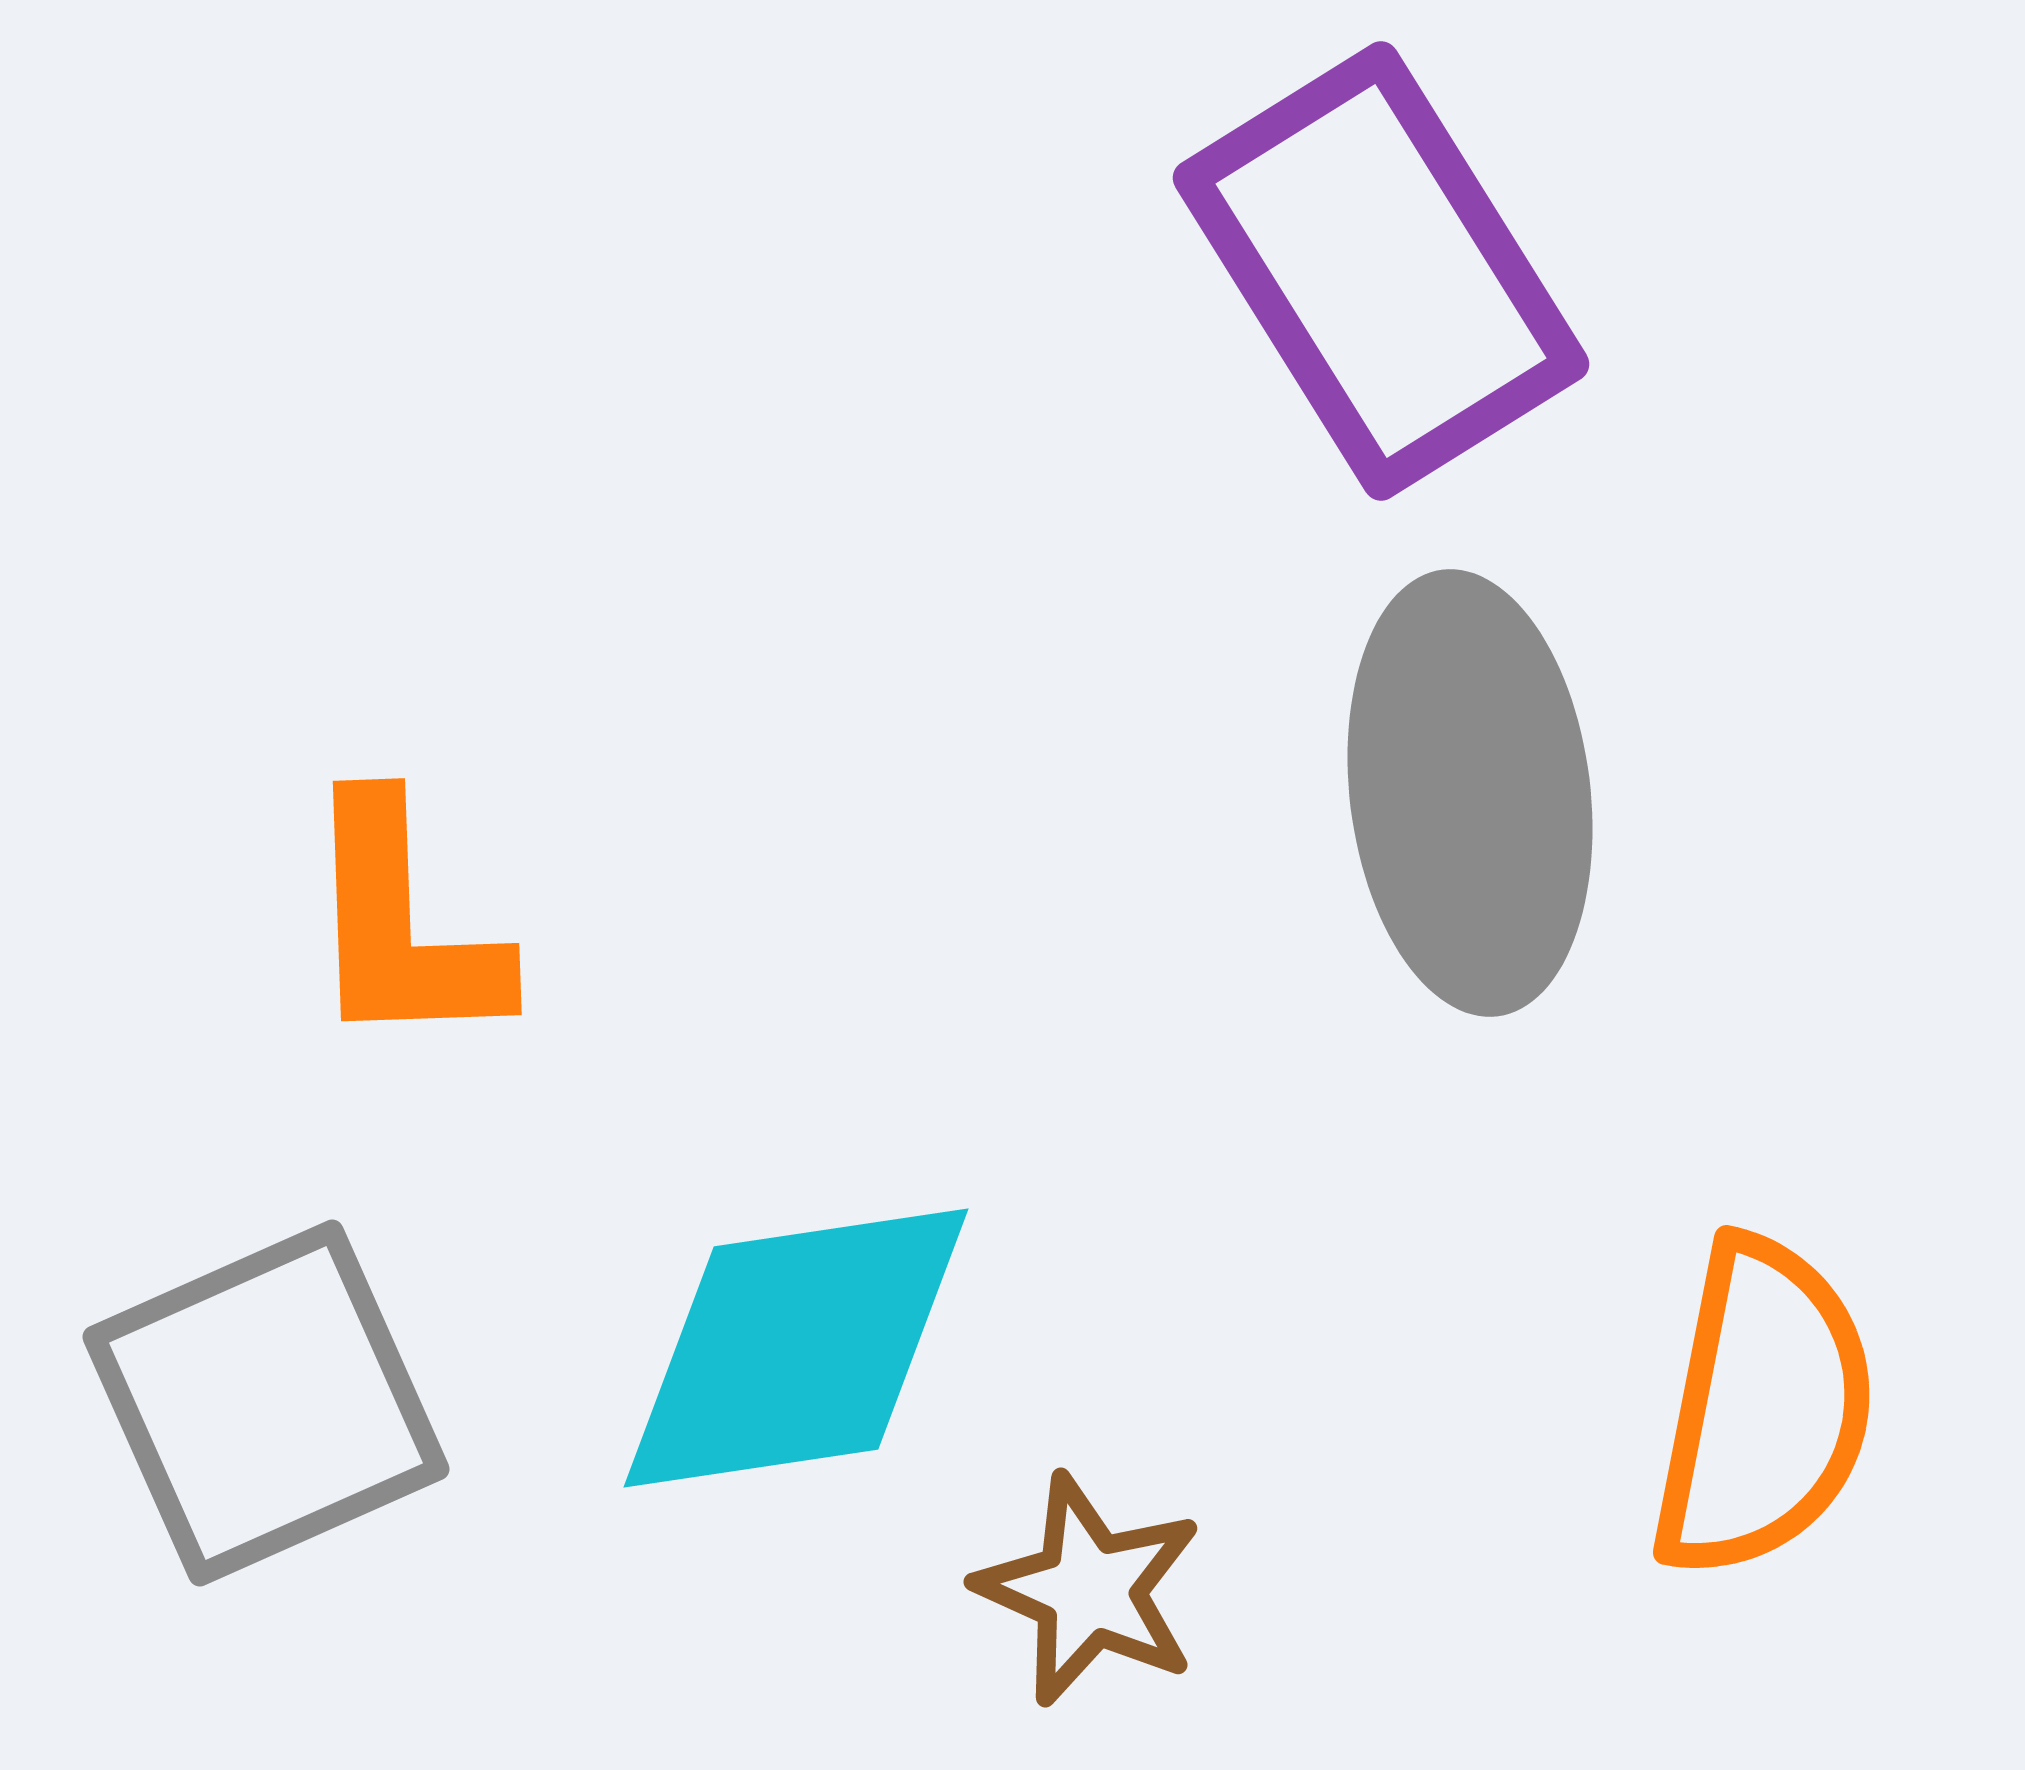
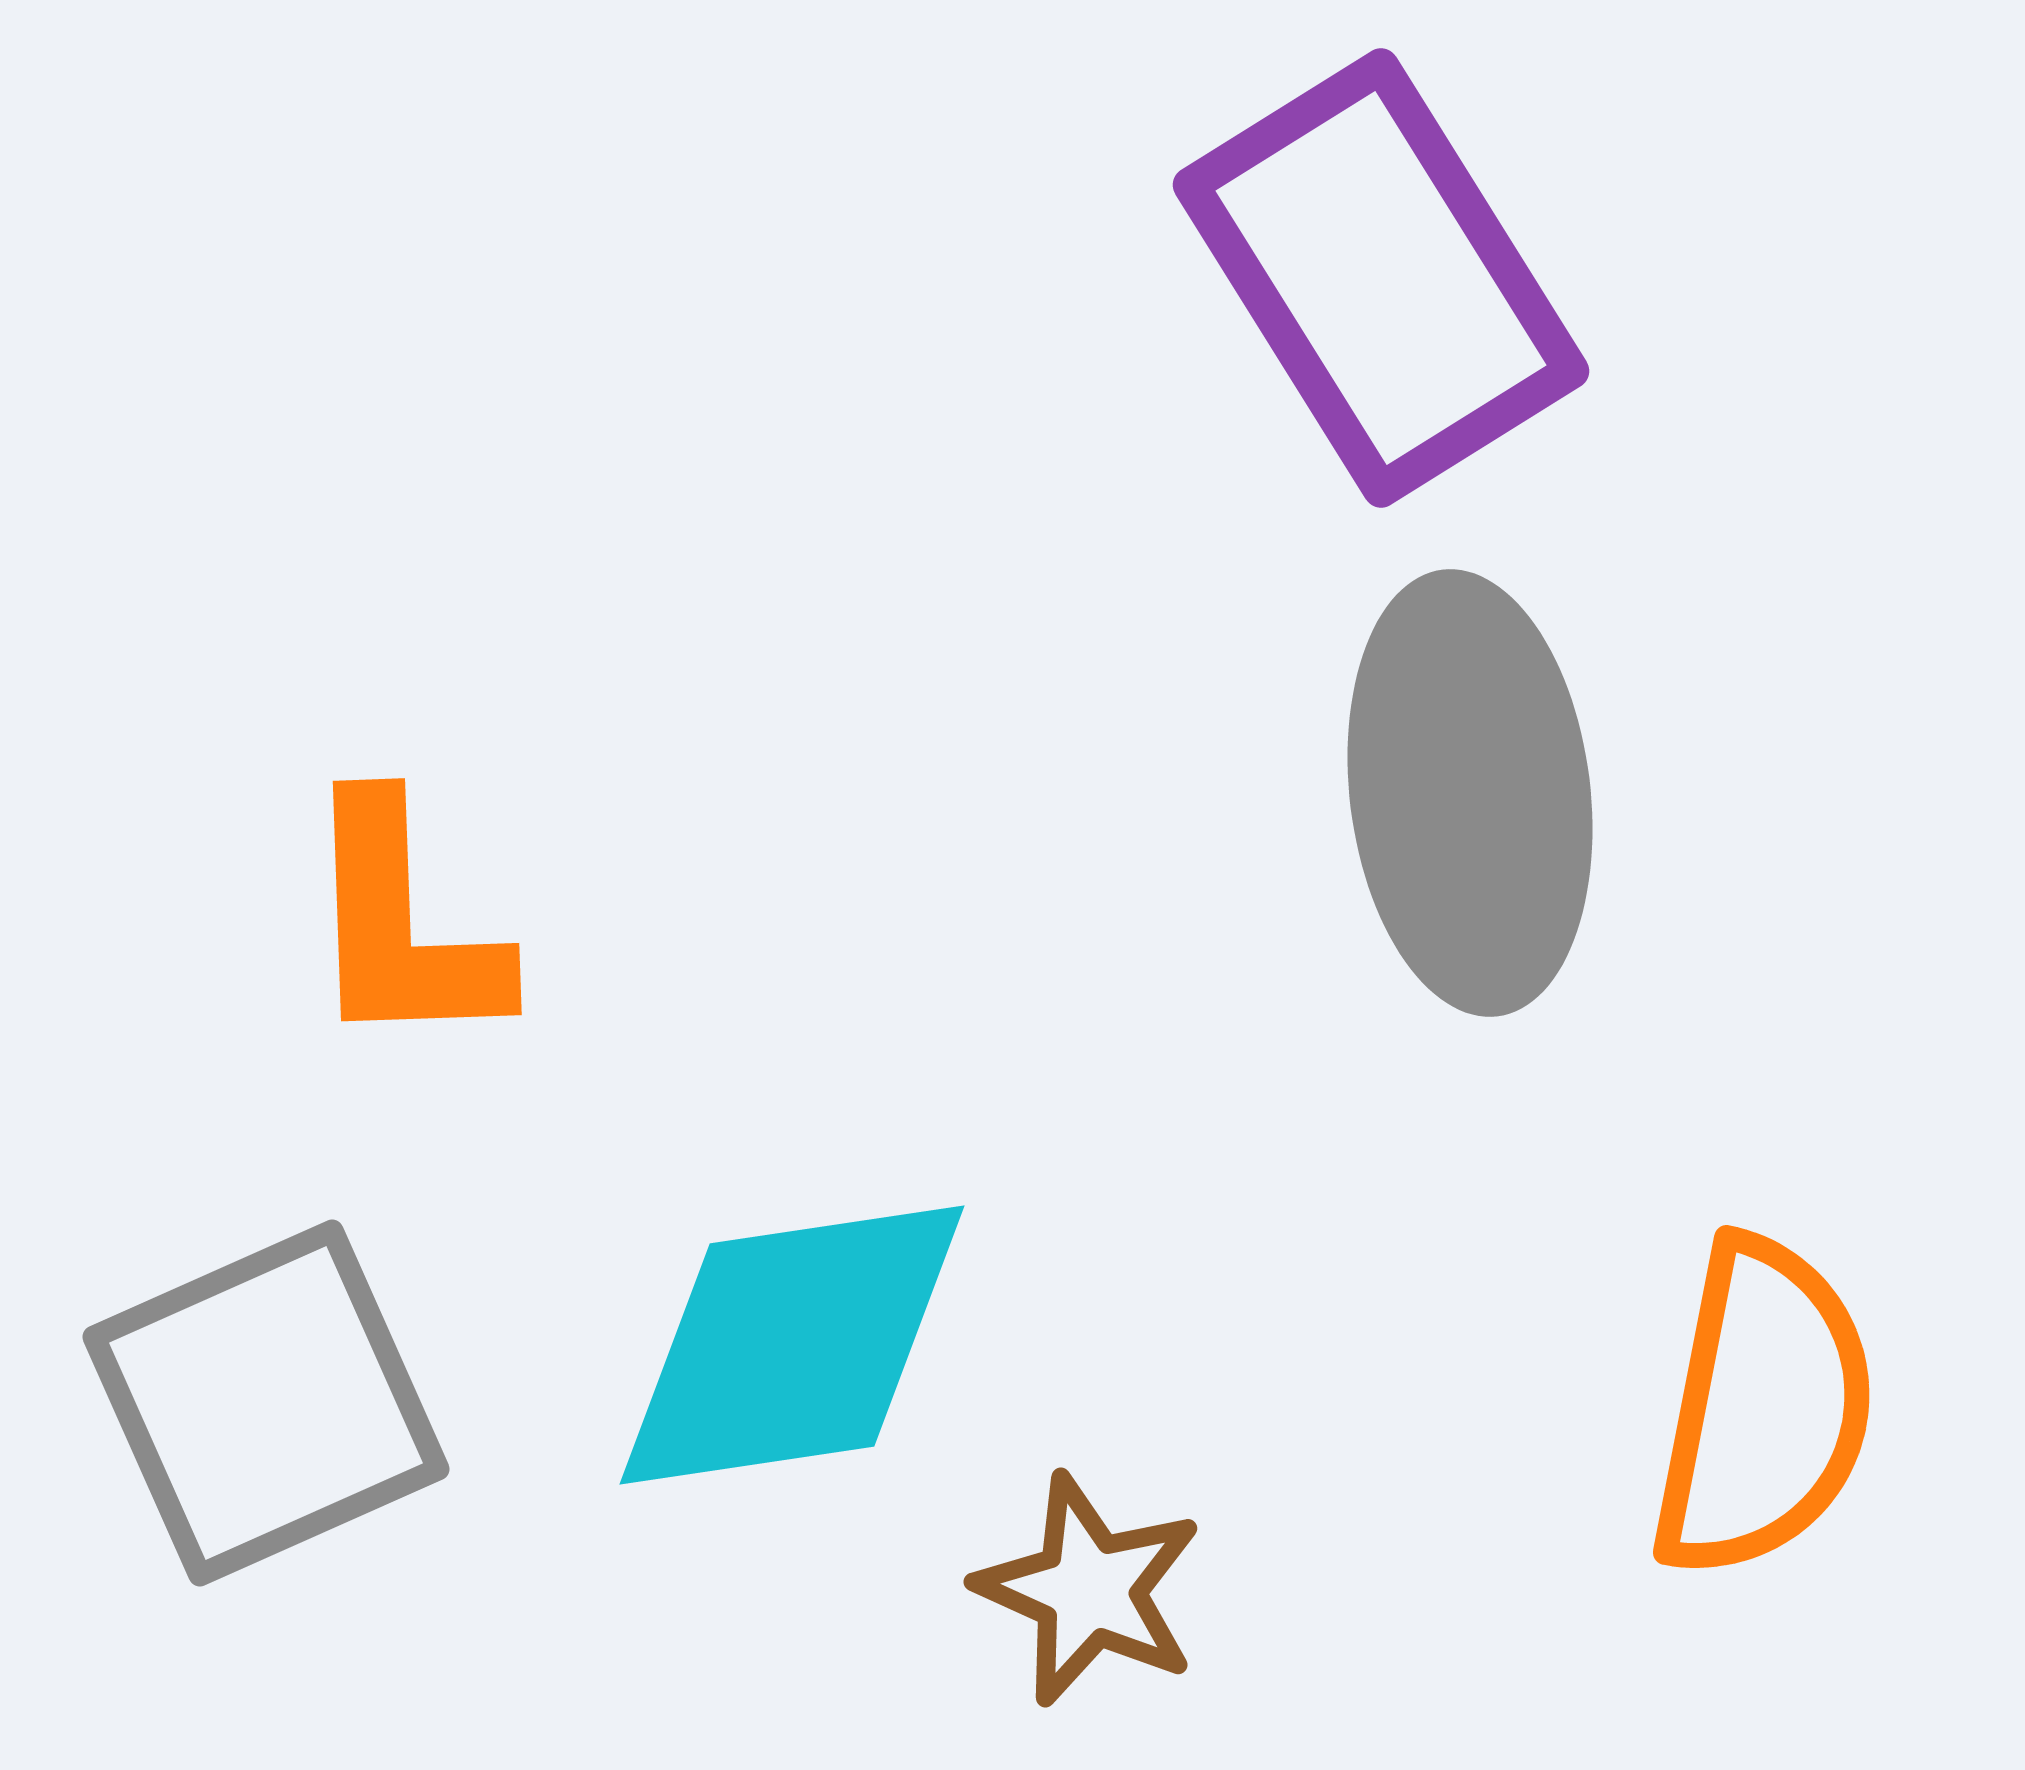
purple rectangle: moved 7 px down
cyan diamond: moved 4 px left, 3 px up
